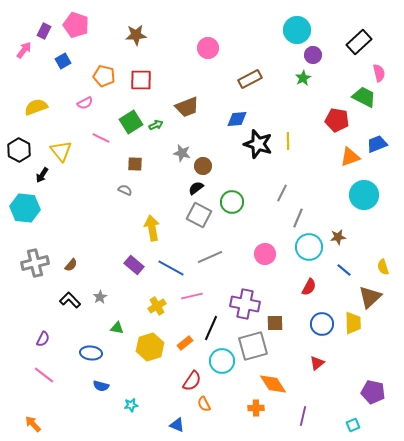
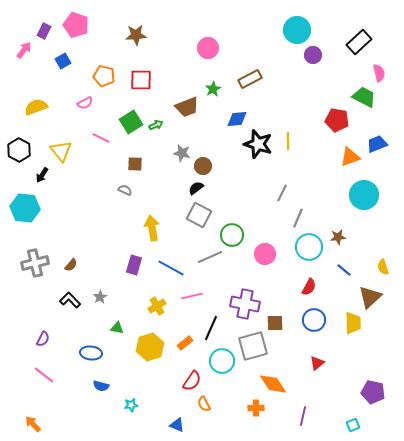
green star at (303, 78): moved 90 px left, 11 px down
green circle at (232, 202): moved 33 px down
purple rectangle at (134, 265): rotated 66 degrees clockwise
blue circle at (322, 324): moved 8 px left, 4 px up
